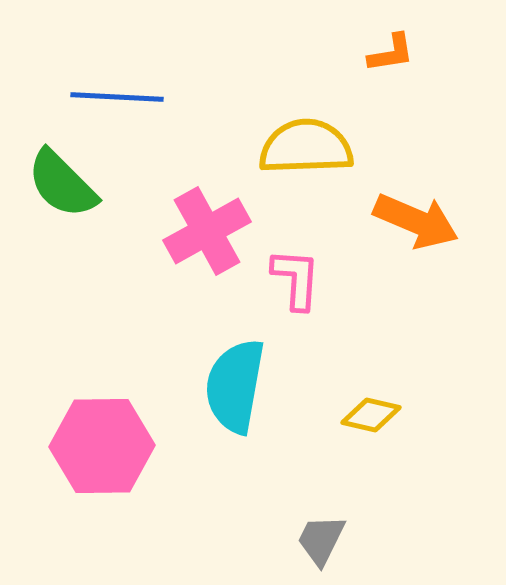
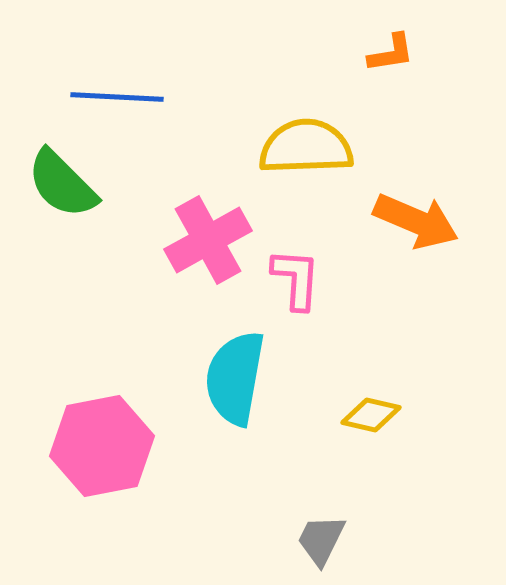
pink cross: moved 1 px right, 9 px down
cyan semicircle: moved 8 px up
pink hexagon: rotated 10 degrees counterclockwise
